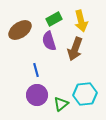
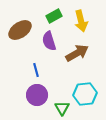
green rectangle: moved 3 px up
brown arrow: moved 2 px right, 4 px down; rotated 140 degrees counterclockwise
green triangle: moved 1 px right, 4 px down; rotated 21 degrees counterclockwise
